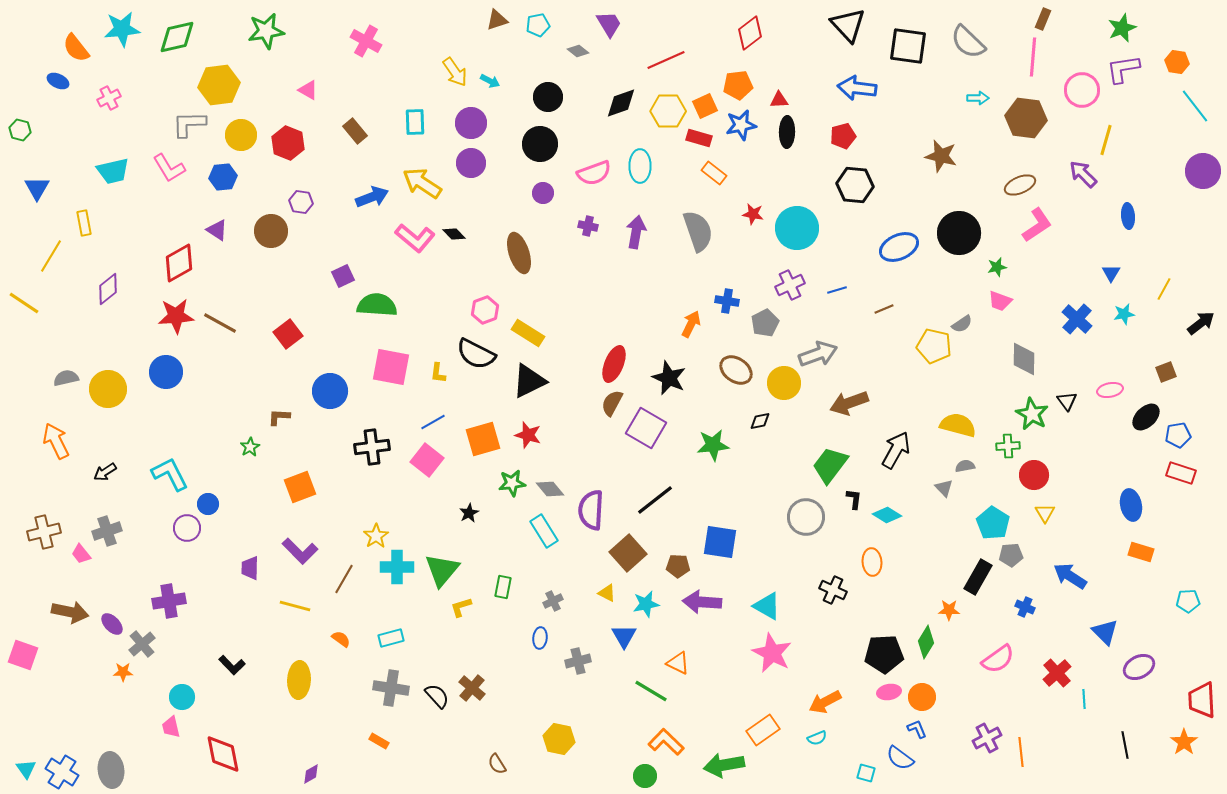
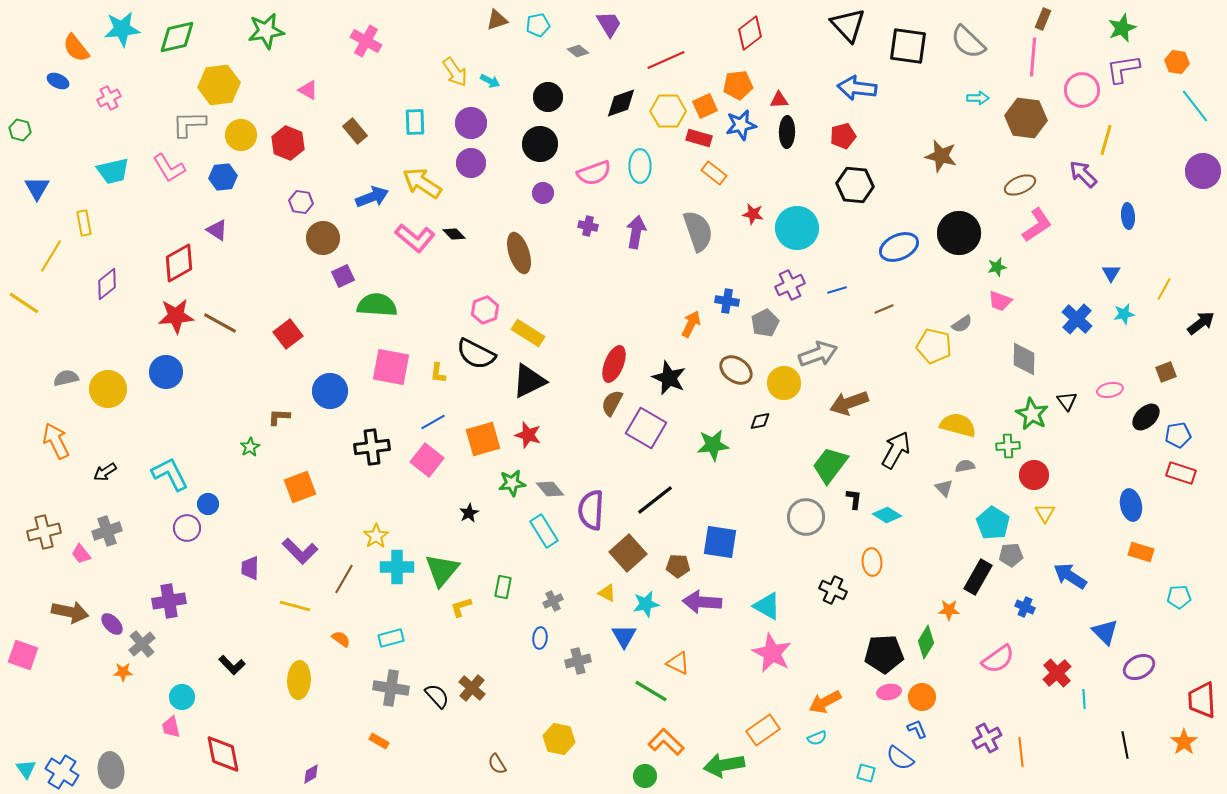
brown circle at (271, 231): moved 52 px right, 7 px down
purple diamond at (108, 289): moved 1 px left, 5 px up
cyan pentagon at (1188, 601): moved 9 px left, 4 px up
